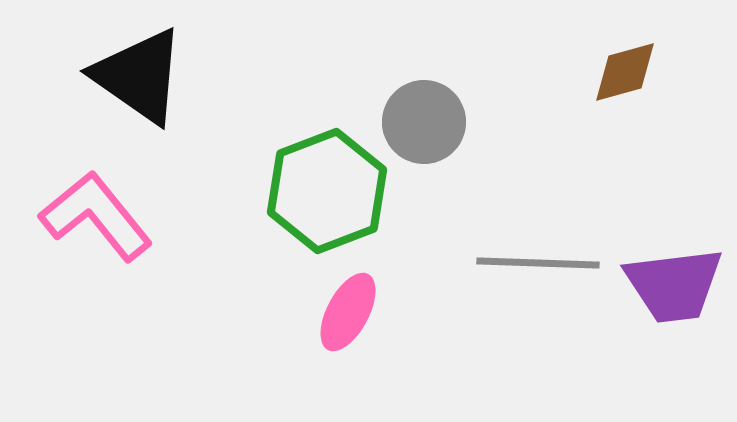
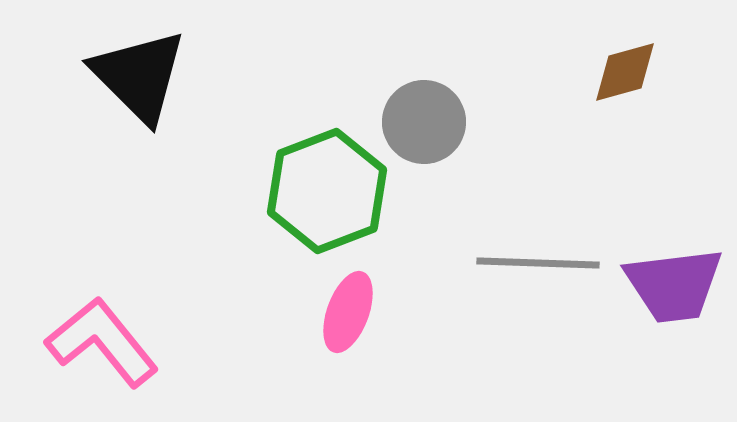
black triangle: rotated 10 degrees clockwise
pink L-shape: moved 6 px right, 126 px down
pink ellipse: rotated 8 degrees counterclockwise
